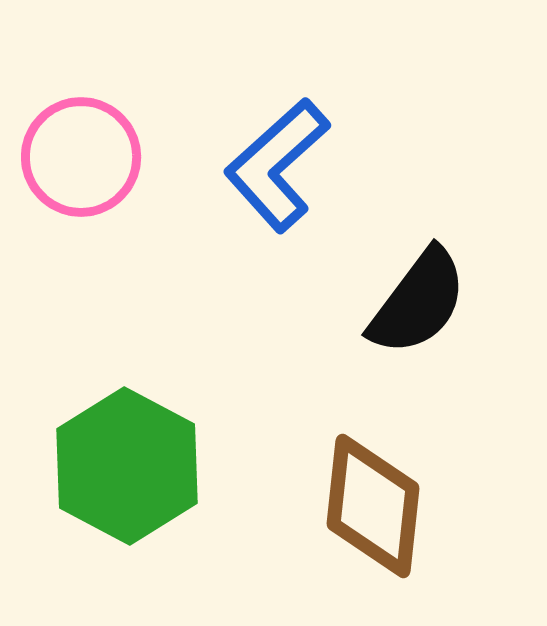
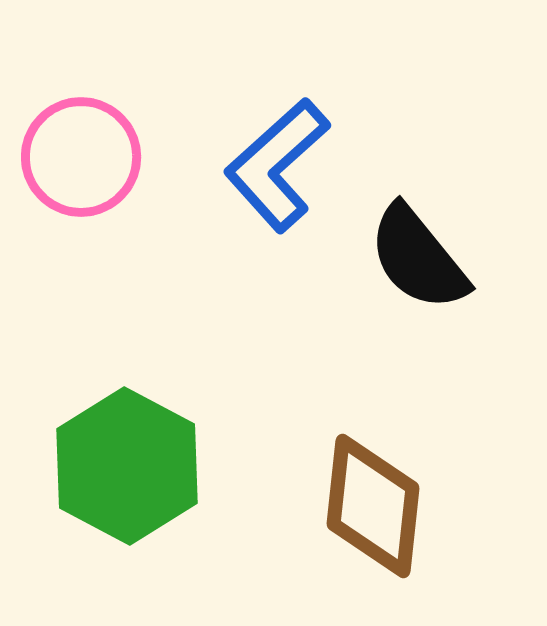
black semicircle: moved 44 px up; rotated 104 degrees clockwise
